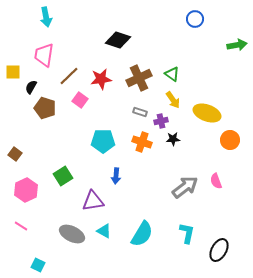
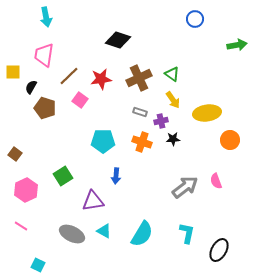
yellow ellipse: rotated 28 degrees counterclockwise
